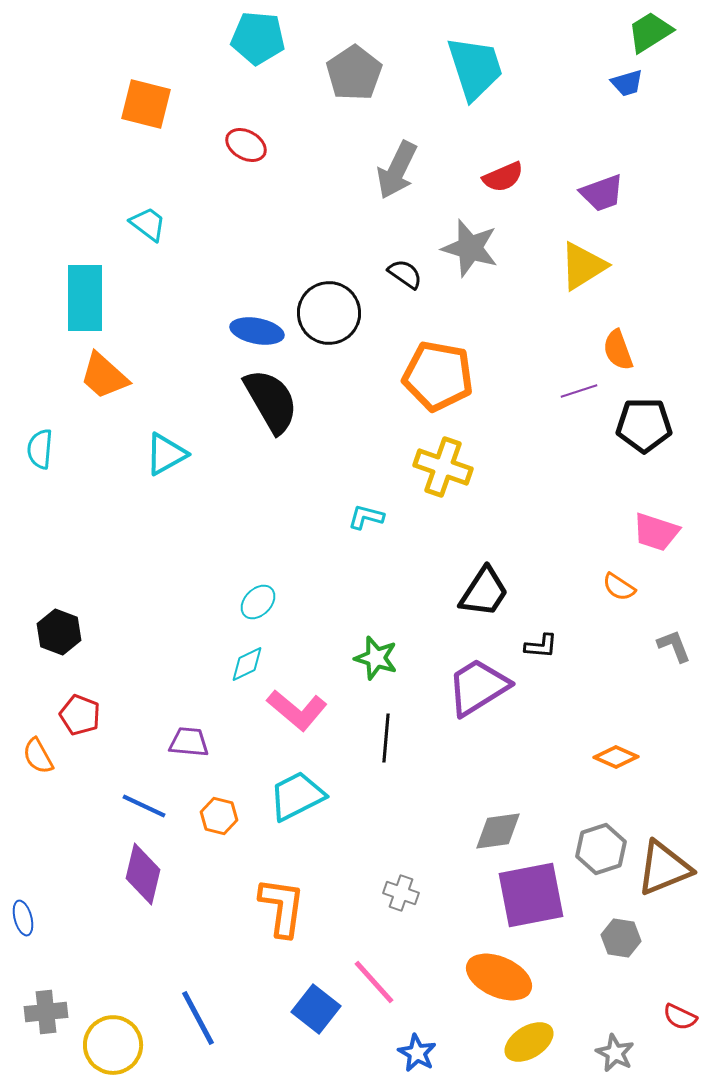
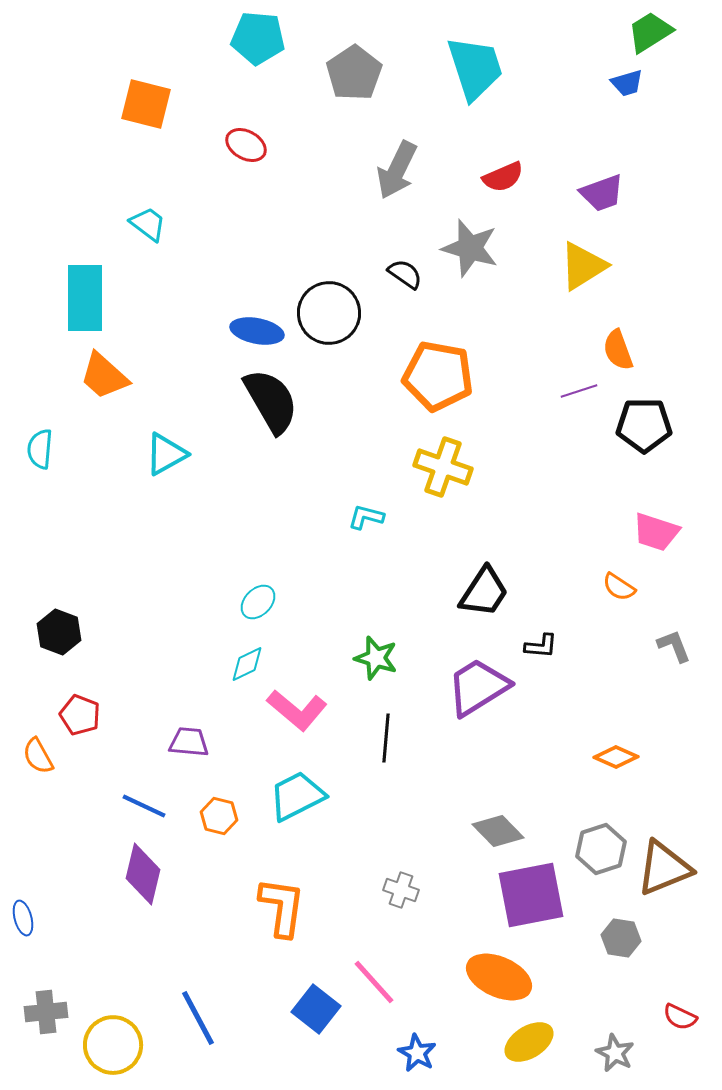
gray diamond at (498, 831): rotated 54 degrees clockwise
gray cross at (401, 893): moved 3 px up
